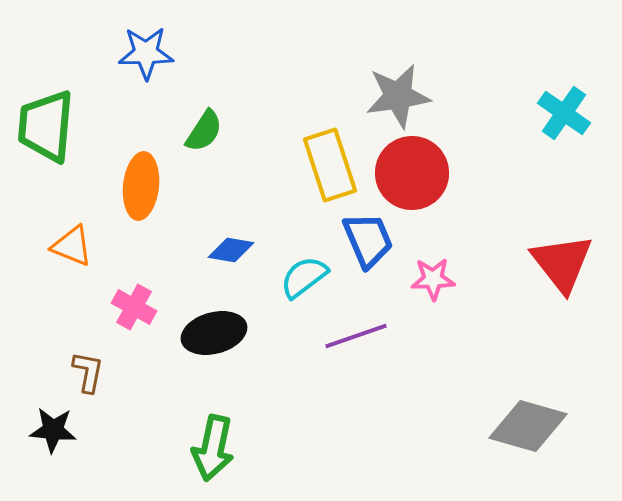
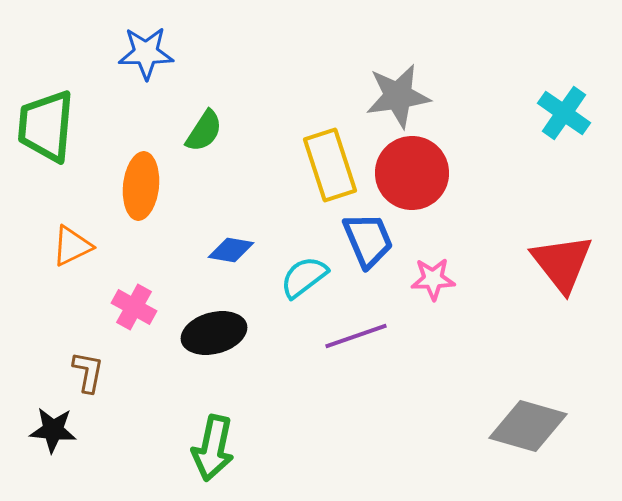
orange triangle: rotated 48 degrees counterclockwise
